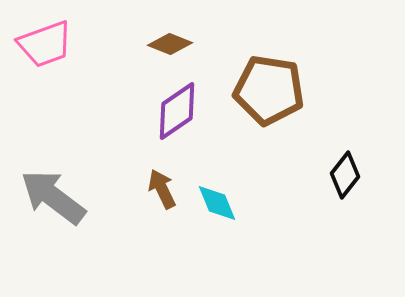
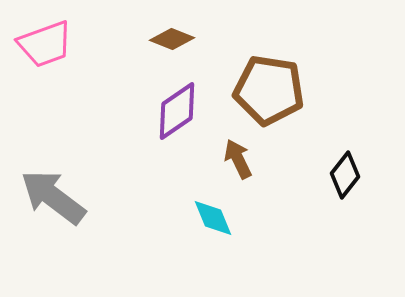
brown diamond: moved 2 px right, 5 px up
brown arrow: moved 76 px right, 30 px up
cyan diamond: moved 4 px left, 15 px down
